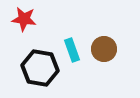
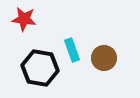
brown circle: moved 9 px down
